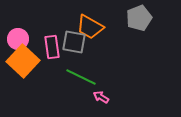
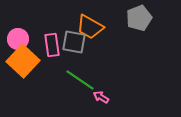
pink rectangle: moved 2 px up
green line: moved 1 px left, 3 px down; rotated 8 degrees clockwise
